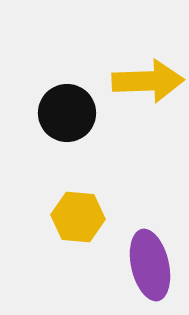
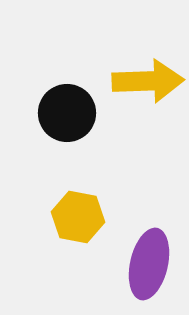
yellow hexagon: rotated 6 degrees clockwise
purple ellipse: moved 1 px left, 1 px up; rotated 26 degrees clockwise
